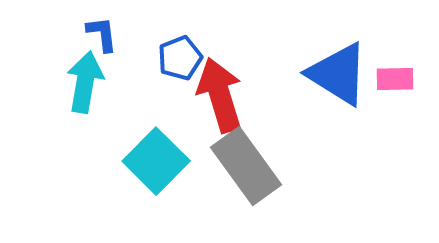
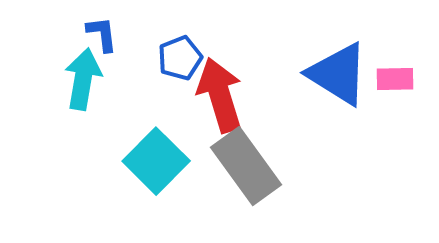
cyan arrow: moved 2 px left, 3 px up
